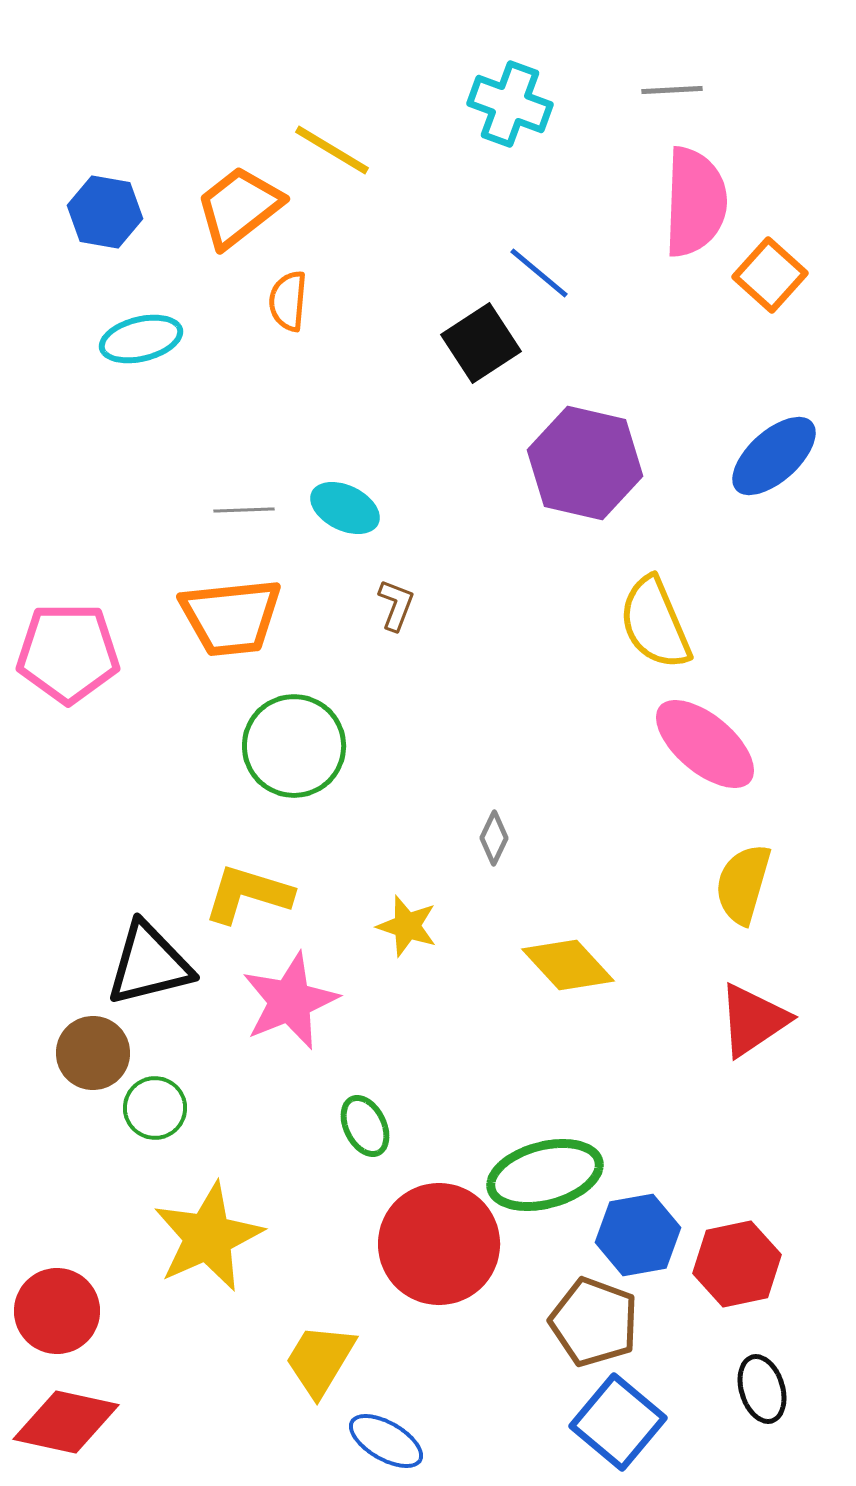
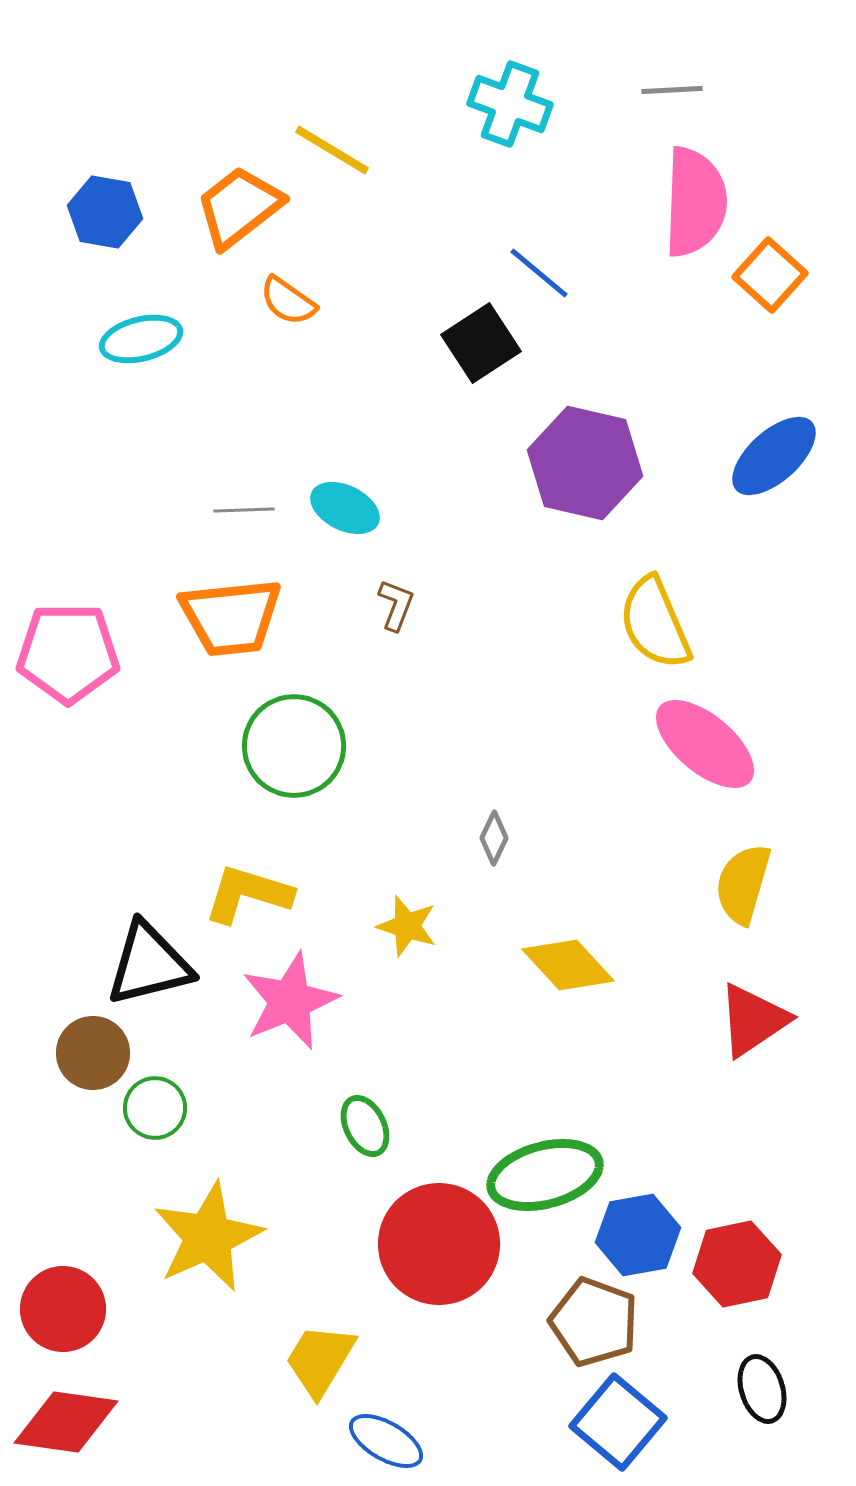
orange semicircle at (288, 301): rotated 60 degrees counterclockwise
red circle at (57, 1311): moved 6 px right, 2 px up
red diamond at (66, 1422): rotated 4 degrees counterclockwise
